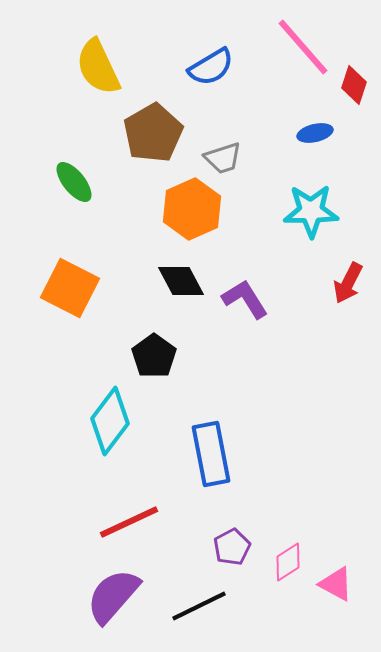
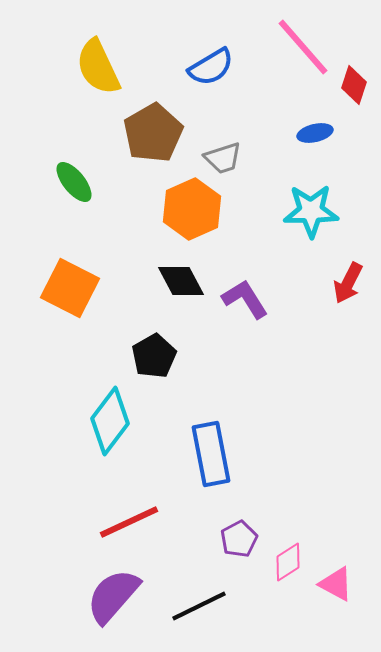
black pentagon: rotated 6 degrees clockwise
purple pentagon: moved 7 px right, 8 px up
